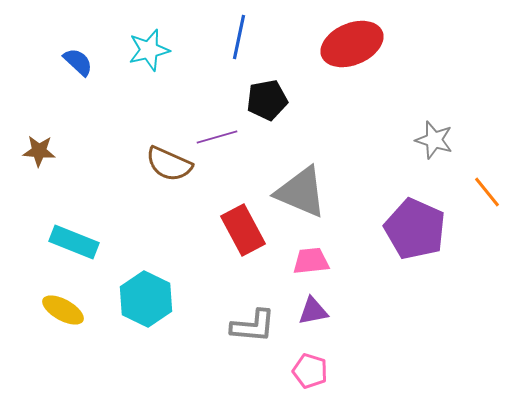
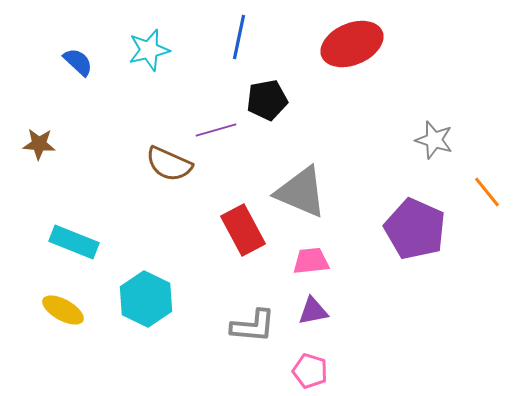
purple line: moved 1 px left, 7 px up
brown star: moved 7 px up
